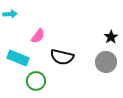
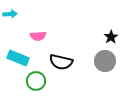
pink semicircle: rotated 49 degrees clockwise
black semicircle: moved 1 px left, 5 px down
gray circle: moved 1 px left, 1 px up
